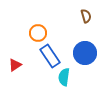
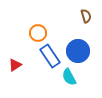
blue circle: moved 7 px left, 2 px up
cyan semicircle: moved 5 px right; rotated 36 degrees counterclockwise
